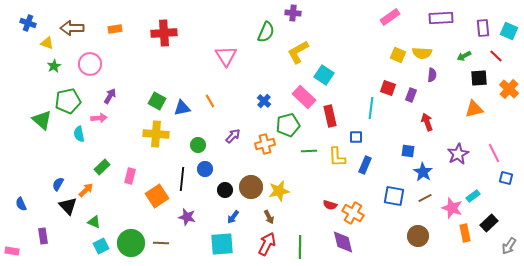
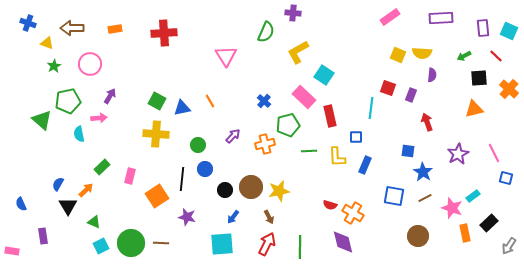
black triangle at (68, 206): rotated 12 degrees clockwise
